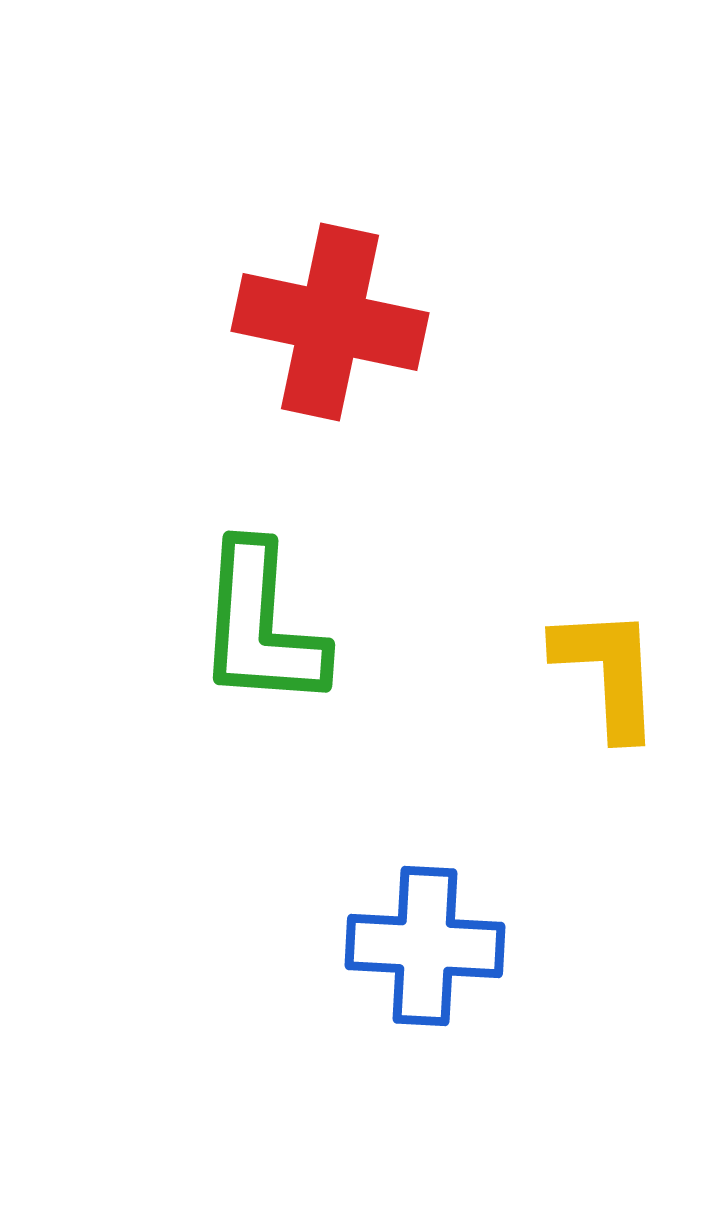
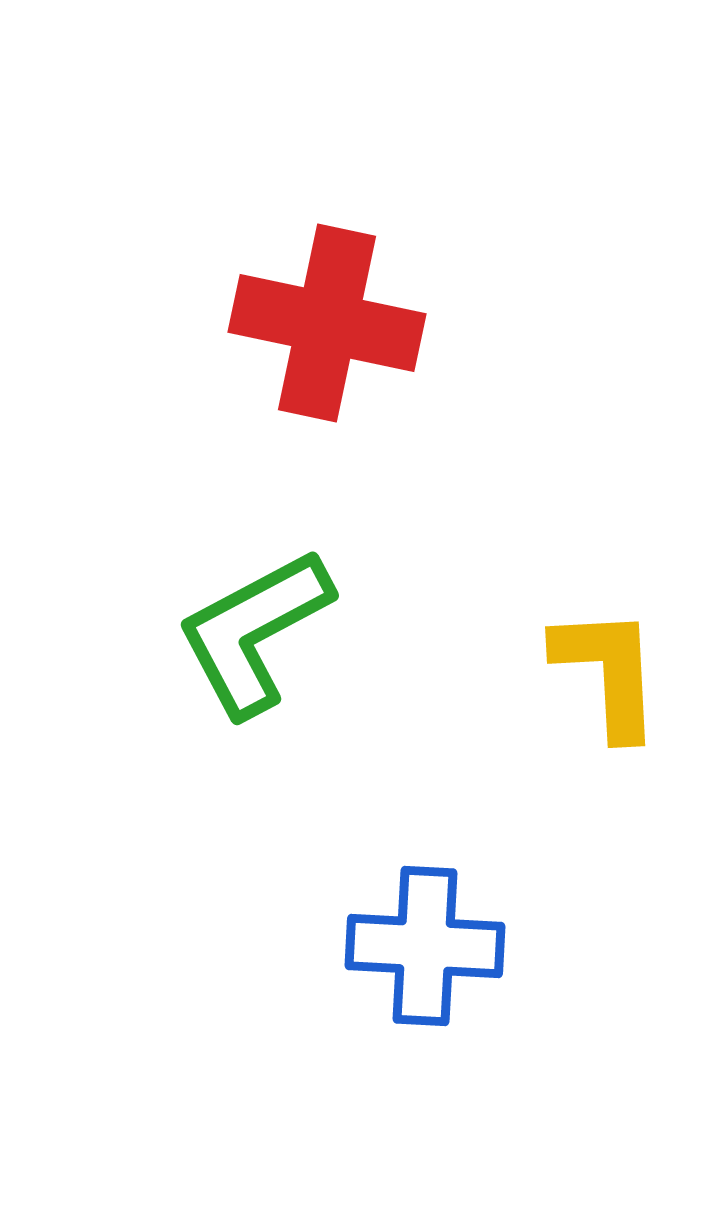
red cross: moved 3 px left, 1 px down
green L-shape: moved 7 px left, 6 px down; rotated 58 degrees clockwise
